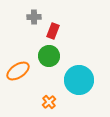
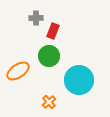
gray cross: moved 2 px right, 1 px down
